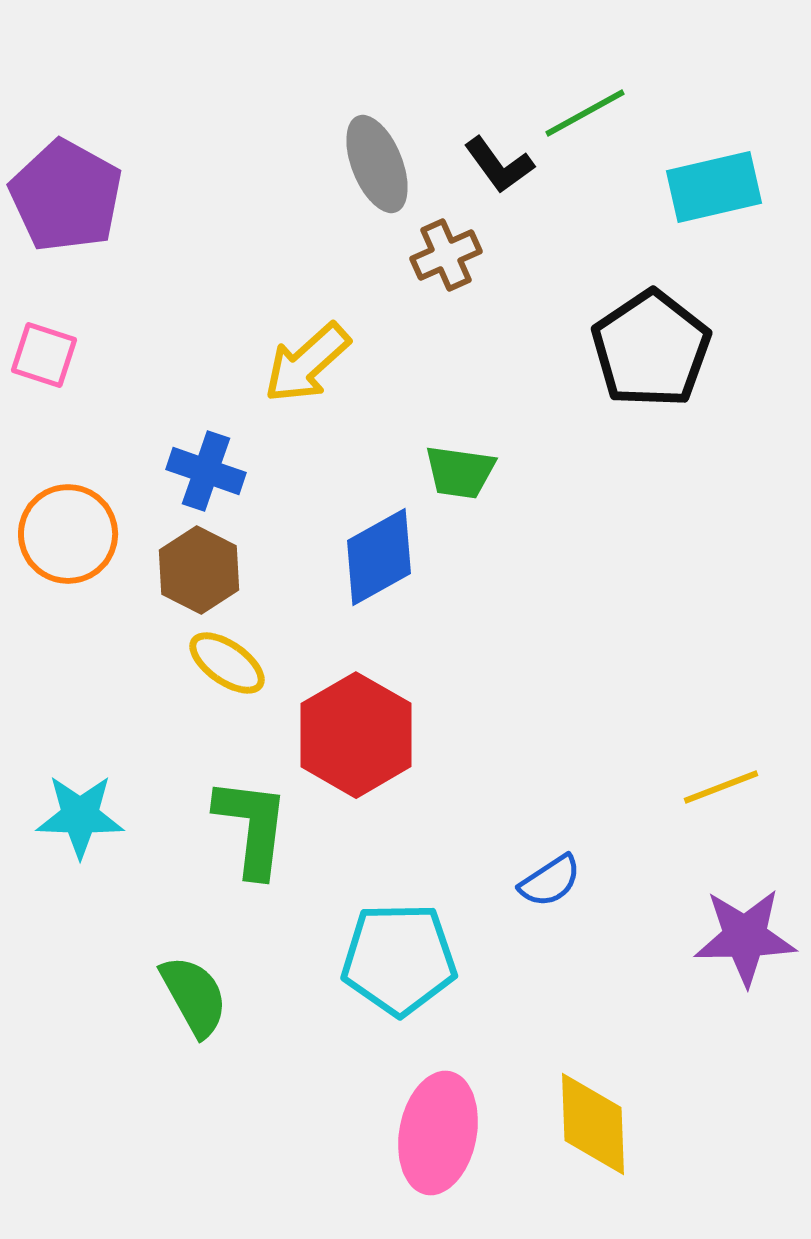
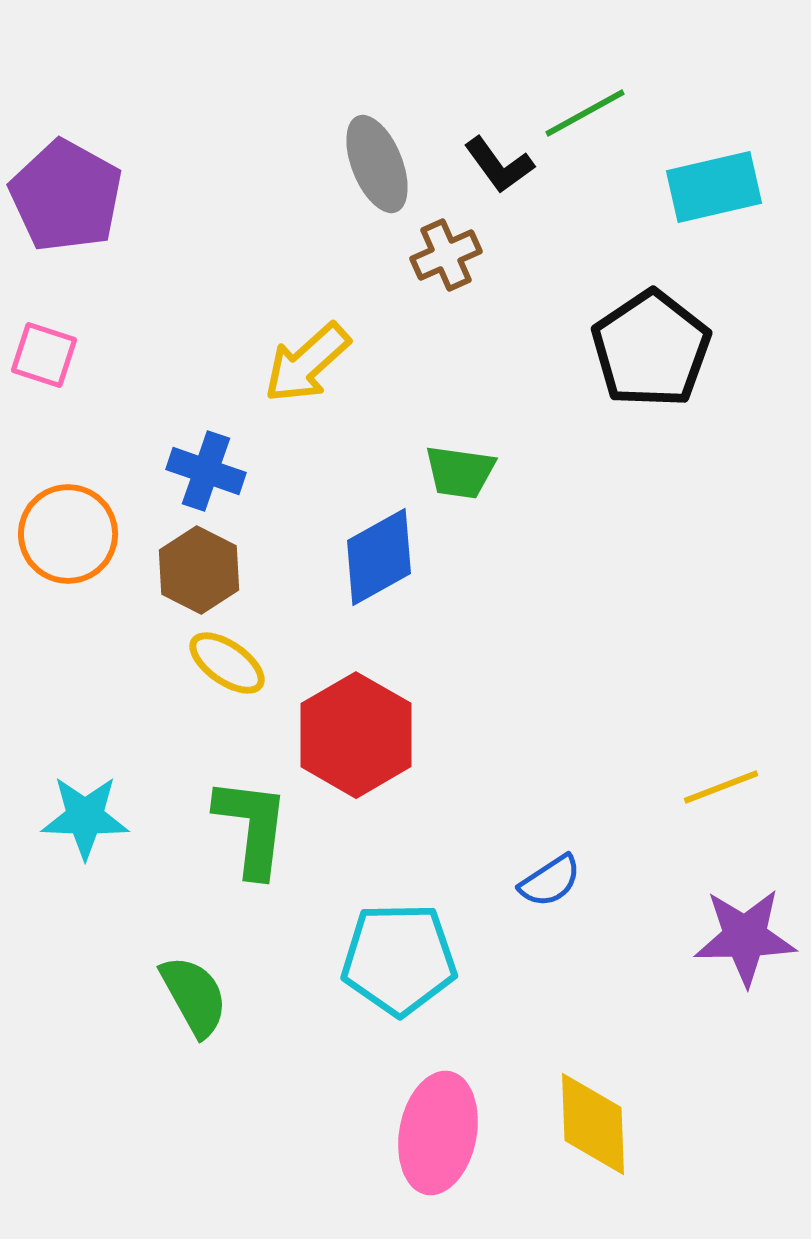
cyan star: moved 5 px right, 1 px down
